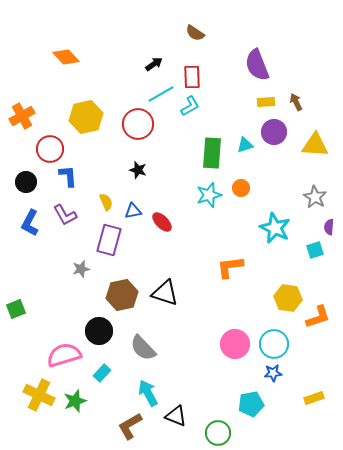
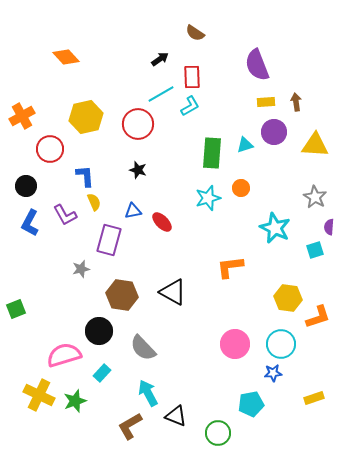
black arrow at (154, 64): moved 6 px right, 5 px up
brown arrow at (296, 102): rotated 18 degrees clockwise
blue L-shape at (68, 176): moved 17 px right
black circle at (26, 182): moved 4 px down
cyan star at (209, 195): moved 1 px left, 3 px down
yellow semicircle at (106, 202): moved 12 px left
black triangle at (165, 293): moved 8 px right, 1 px up; rotated 12 degrees clockwise
brown hexagon at (122, 295): rotated 20 degrees clockwise
cyan circle at (274, 344): moved 7 px right
